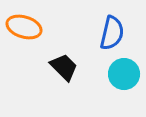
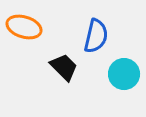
blue semicircle: moved 16 px left, 3 px down
